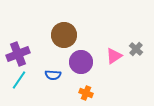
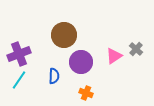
purple cross: moved 1 px right
blue semicircle: moved 1 px right, 1 px down; rotated 91 degrees counterclockwise
